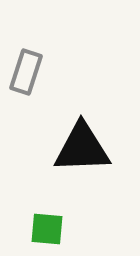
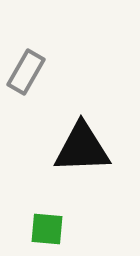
gray rectangle: rotated 12 degrees clockwise
